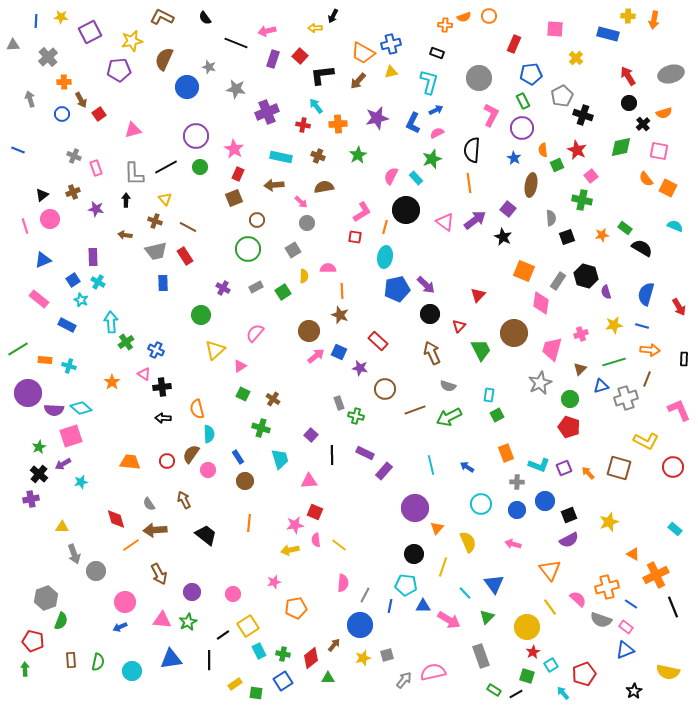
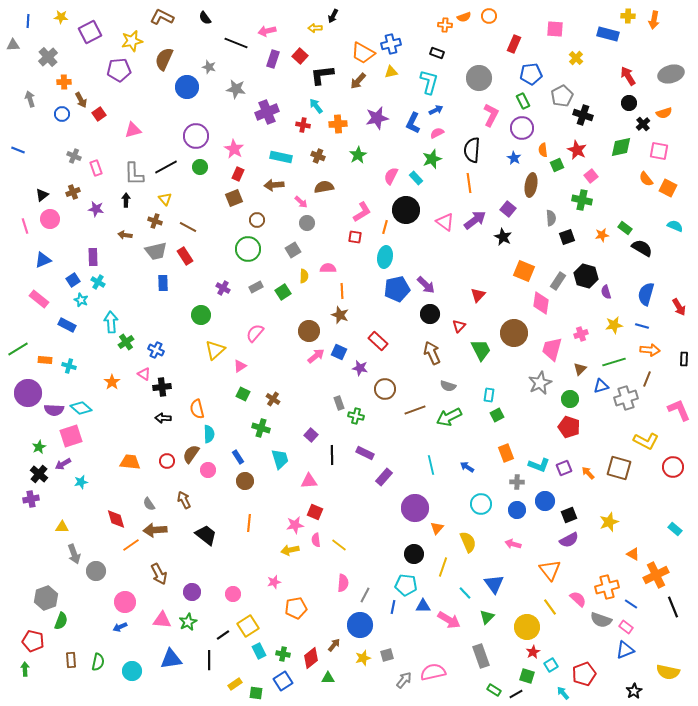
blue line at (36, 21): moved 8 px left
purple rectangle at (384, 471): moved 6 px down
blue line at (390, 606): moved 3 px right, 1 px down
